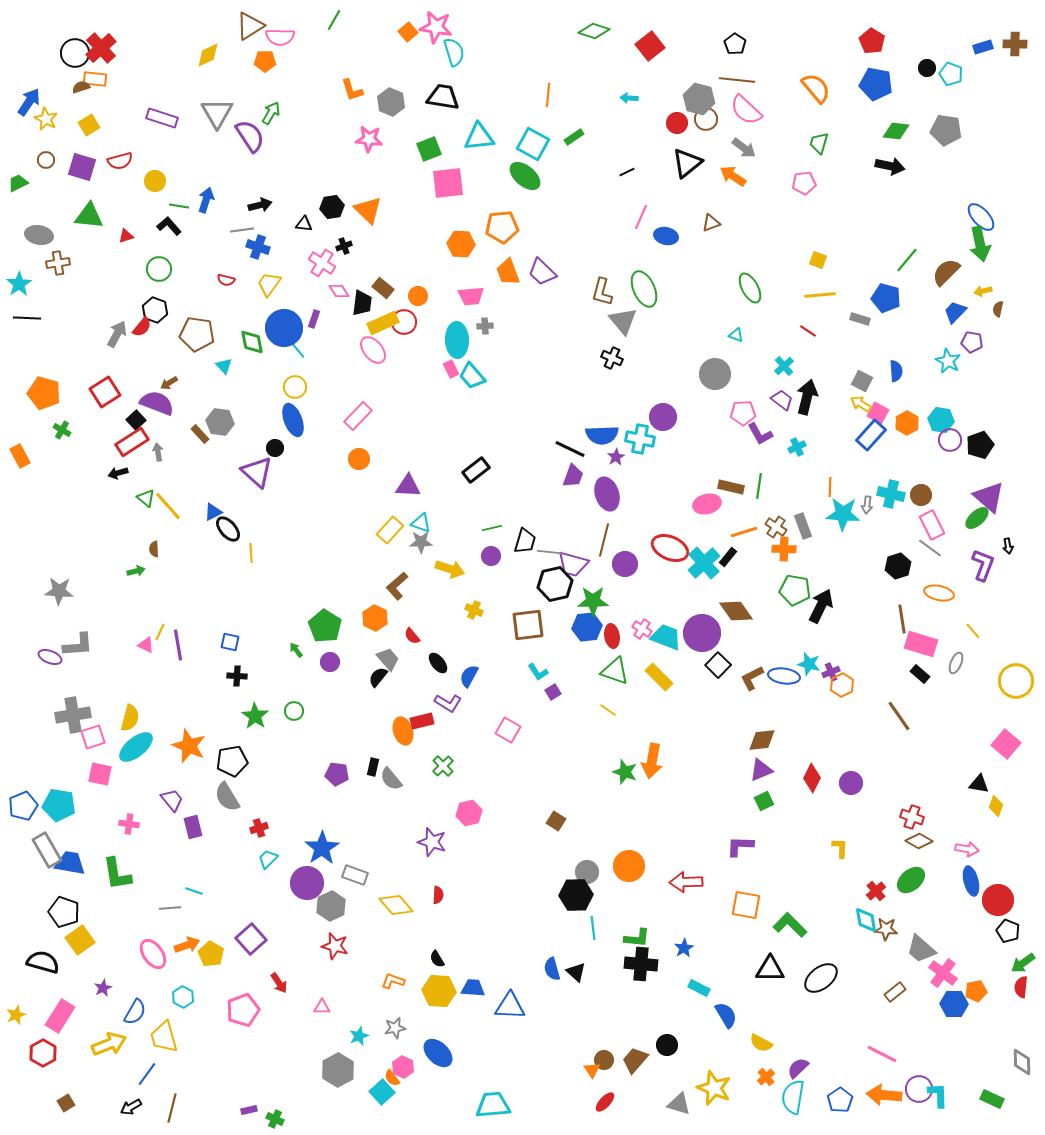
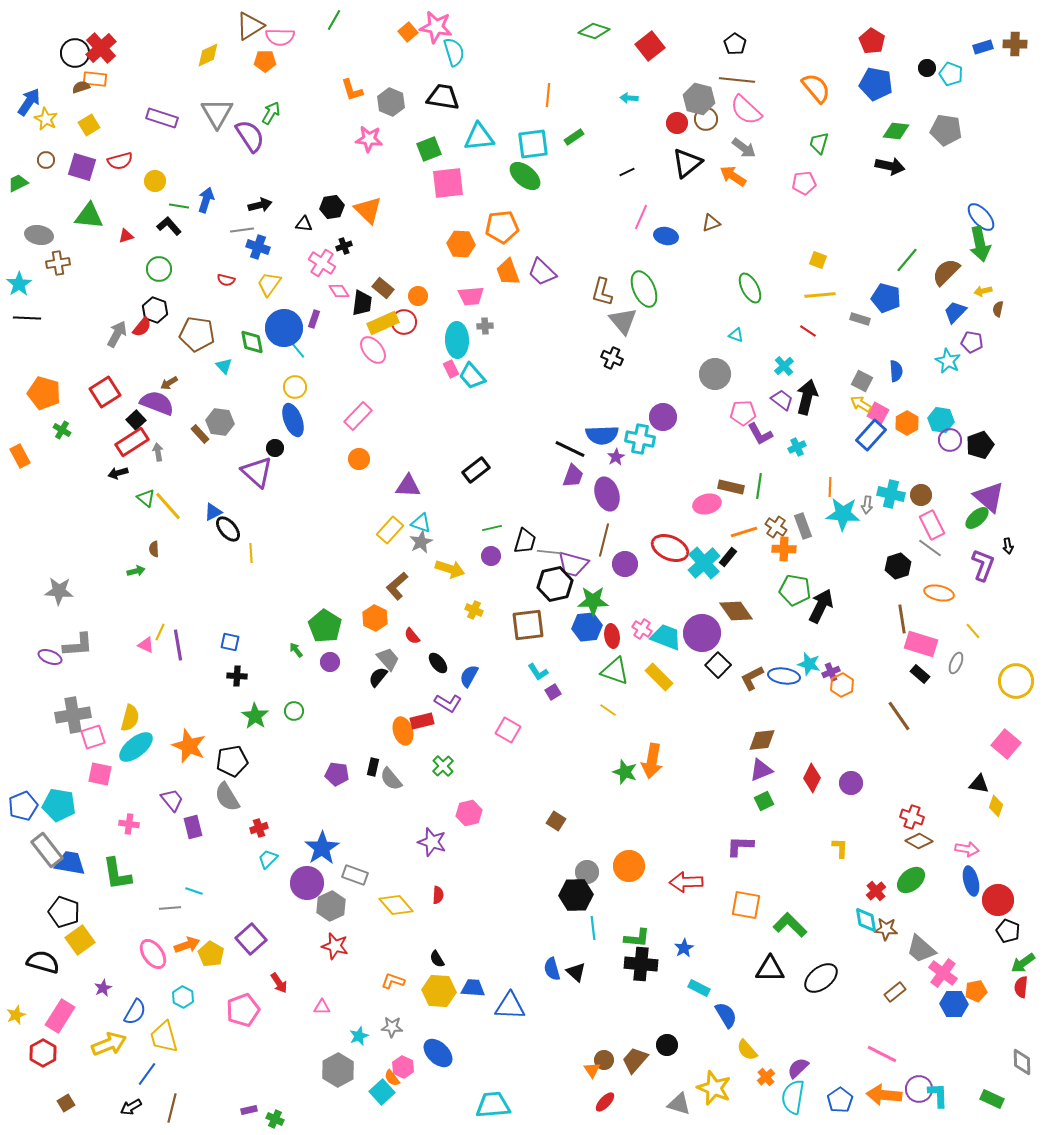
cyan square at (533, 144): rotated 36 degrees counterclockwise
gray star at (421, 542): rotated 25 degrees counterclockwise
gray rectangle at (47, 850): rotated 8 degrees counterclockwise
gray star at (395, 1028): moved 3 px left, 1 px up; rotated 15 degrees clockwise
yellow semicircle at (761, 1043): moved 14 px left, 7 px down; rotated 20 degrees clockwise
